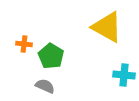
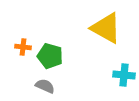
yellow triangle: moved 1 px left, 1 px down
orange cross: moved 1 px left, 3 px down
green pentagon: moved 1 px left; rotated 15 degrees counterclockwise
